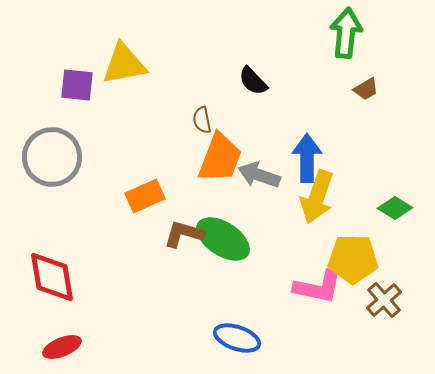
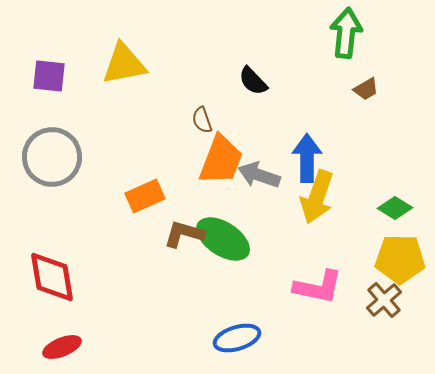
purple square: moved 28 px left, 9 px up
brown semicircle: rotated 8 degrees counterclockwise
orange trapezoid: moved 1 px right, 2 px down
yellow pentagon: moved 47 px right
blue ellipse: rotated 36 degrees counterclockwise
